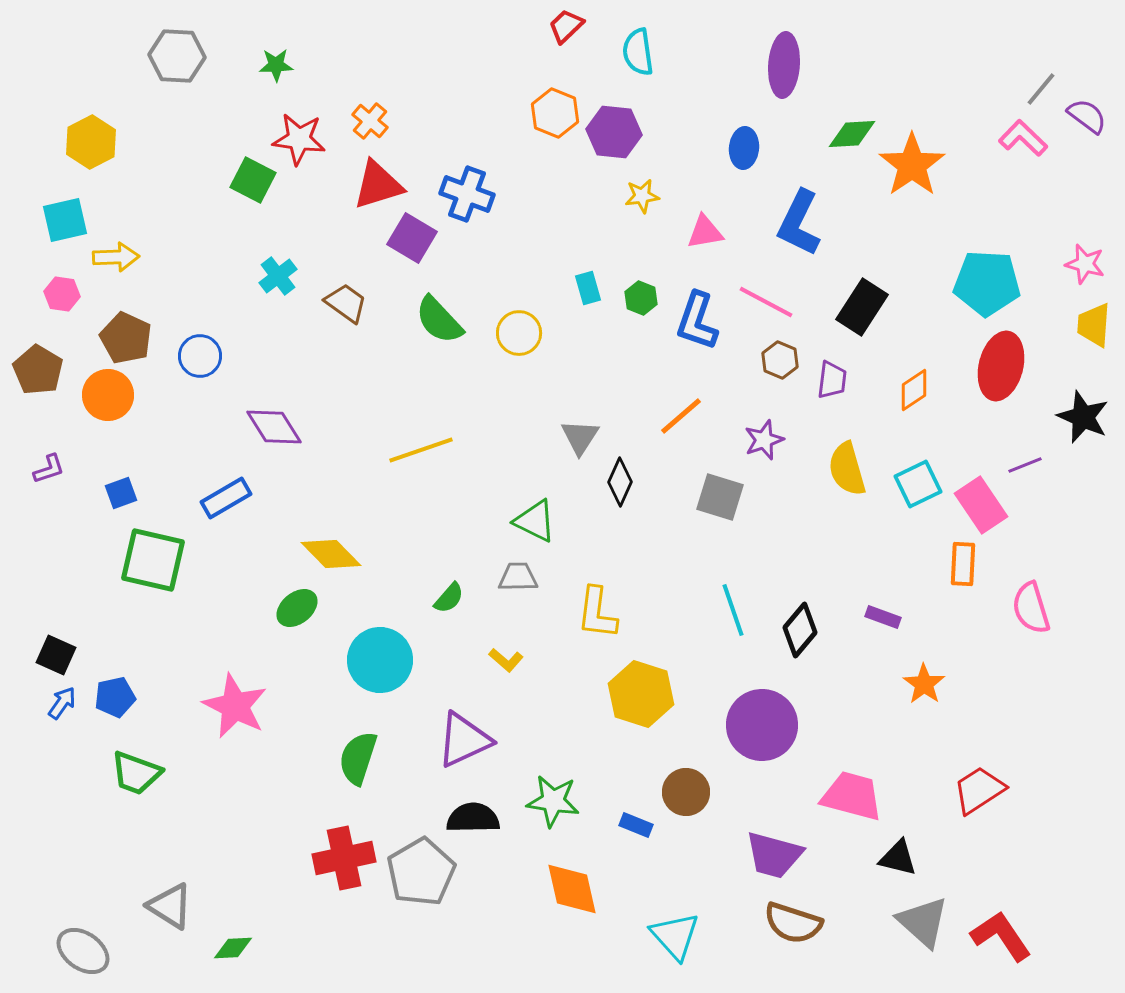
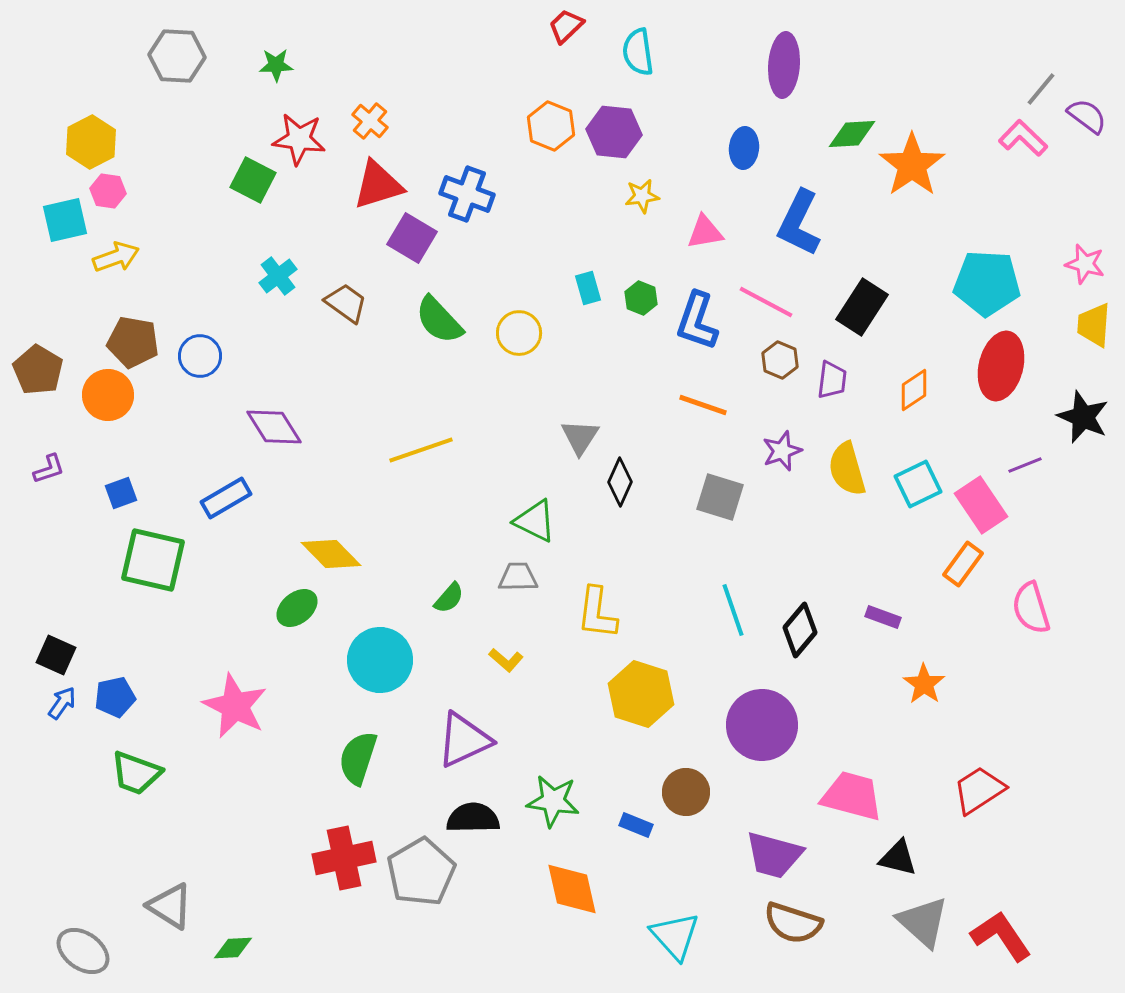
orange hexagon at (555, 113): moved 4 px left, 13 px down
yellow arrow at (116, 257): rotated 18 degrees counterclockwise
pink hexagon at (62, 294): moved 46 px right, 103 px up
brown pentagon at (126, 338): moved 7 px right, 4 px down; rotated 15 degrees counterclockwise
orange line at (681, 416): moved 22 px right, 11 px up; rotated 60 degrees clockwise
purple star at (764, 440): moved 18 px right, 11 px down
orange rectangle at (963, 564): rotated 33 degrees clockwise
